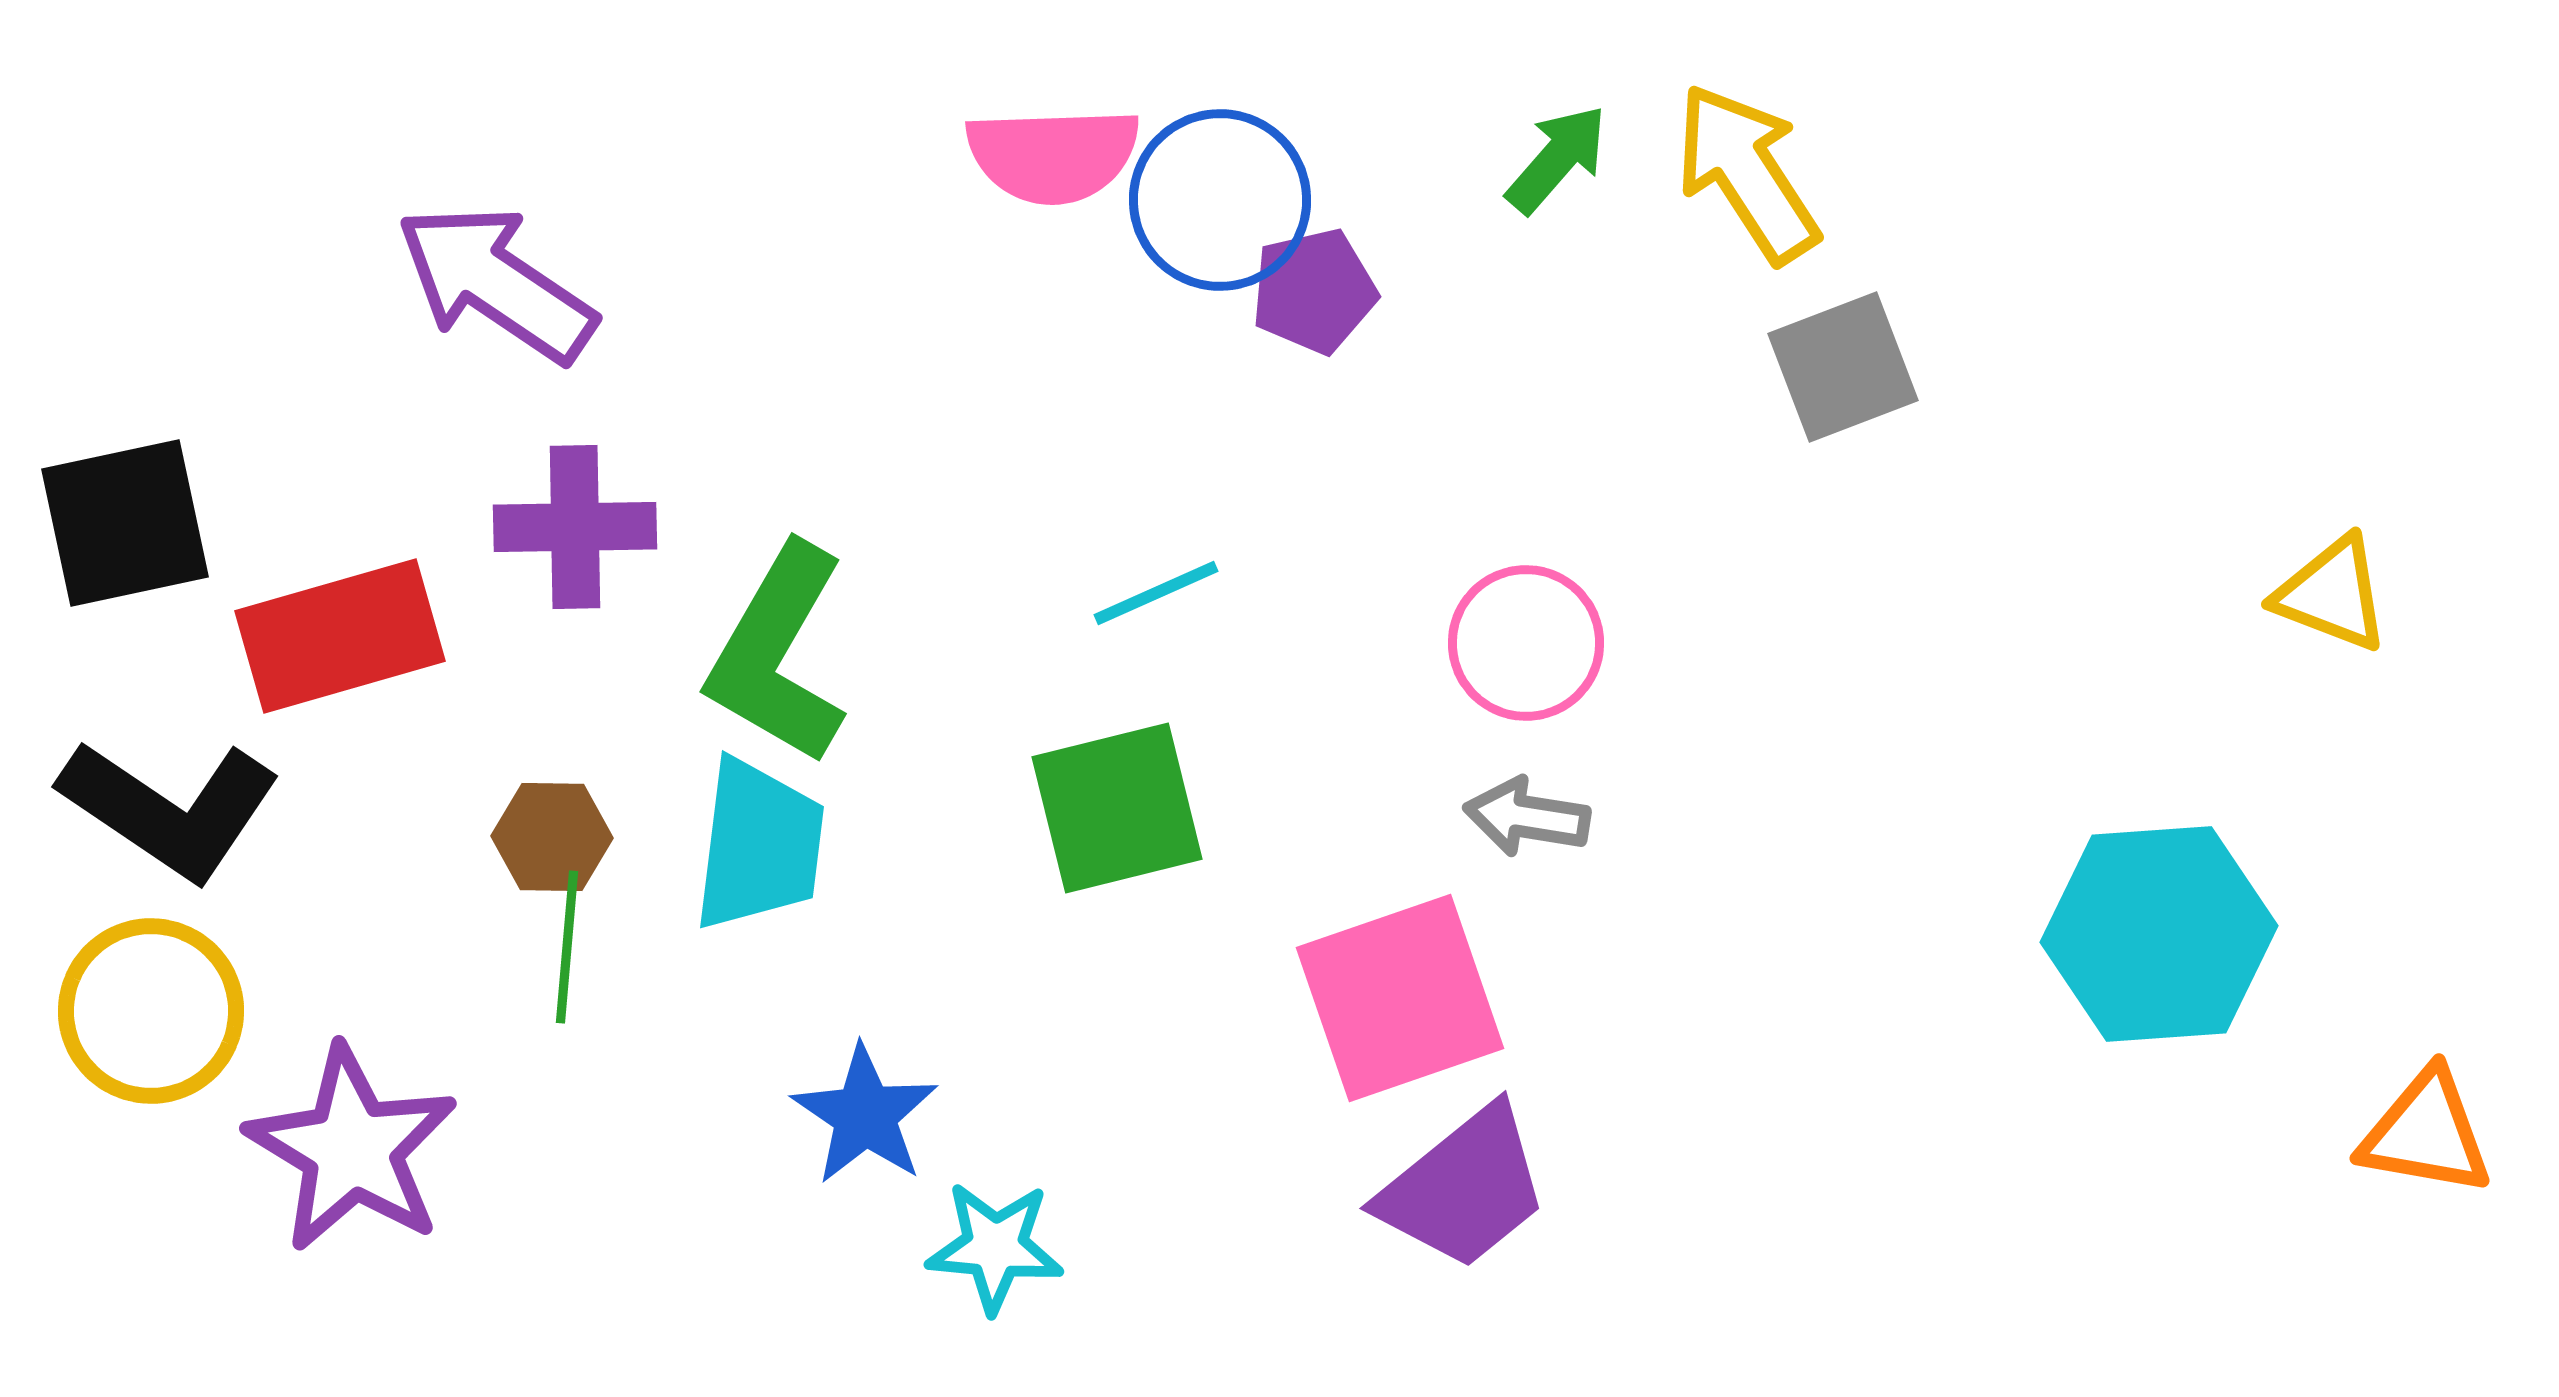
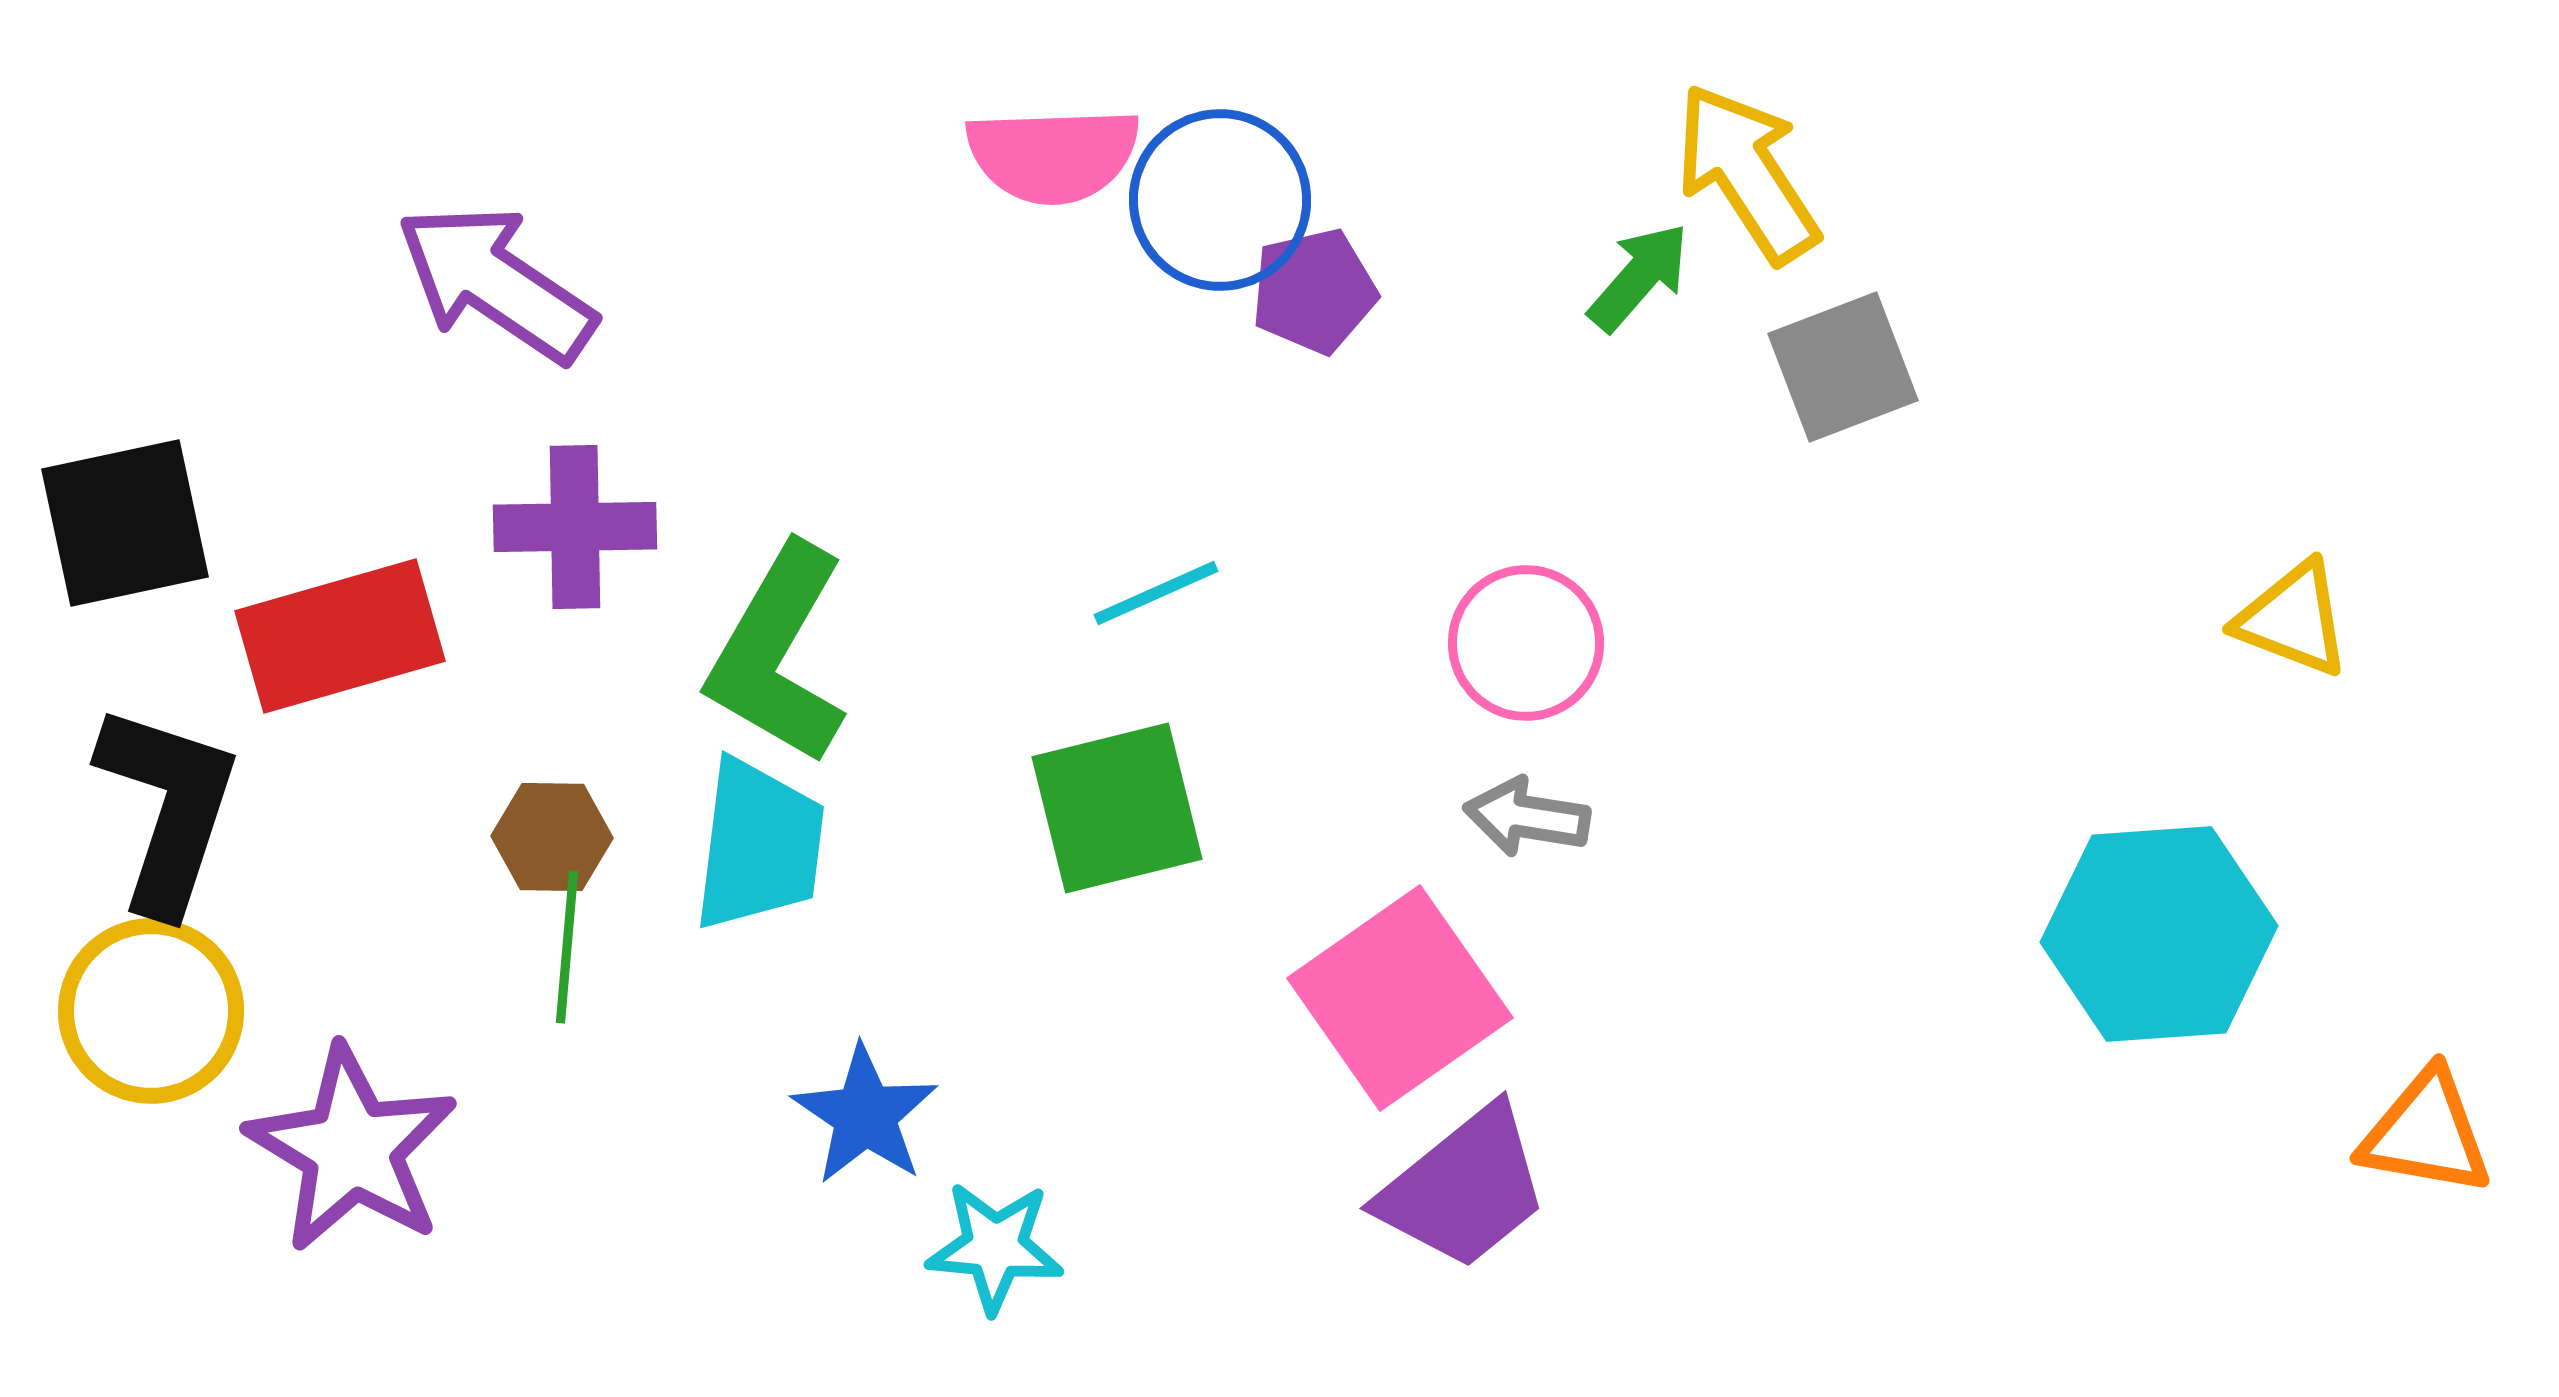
green arrow: moved 82 px right, 118 px down
yellow triangle: moved 39 px left, 25 px down
black L-shape: moved 2 px left, 1 px up; rotated 106 degrees counterclockwise
pink square: rotated 16 degrees counterclockwise
